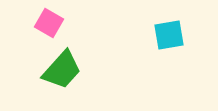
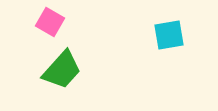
pink square: moved 1 px right, 1 px up
